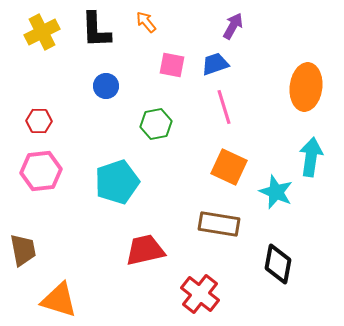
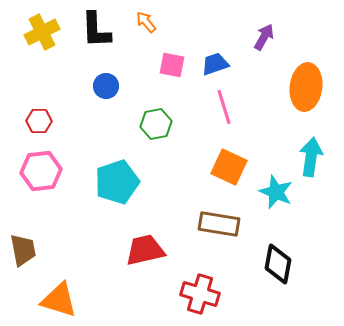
purple arrow: moved 31 px right, 11 px down
red cross: rotated 21 degrees counterclockwise
